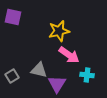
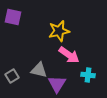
cyan cross: moved 1 px right
